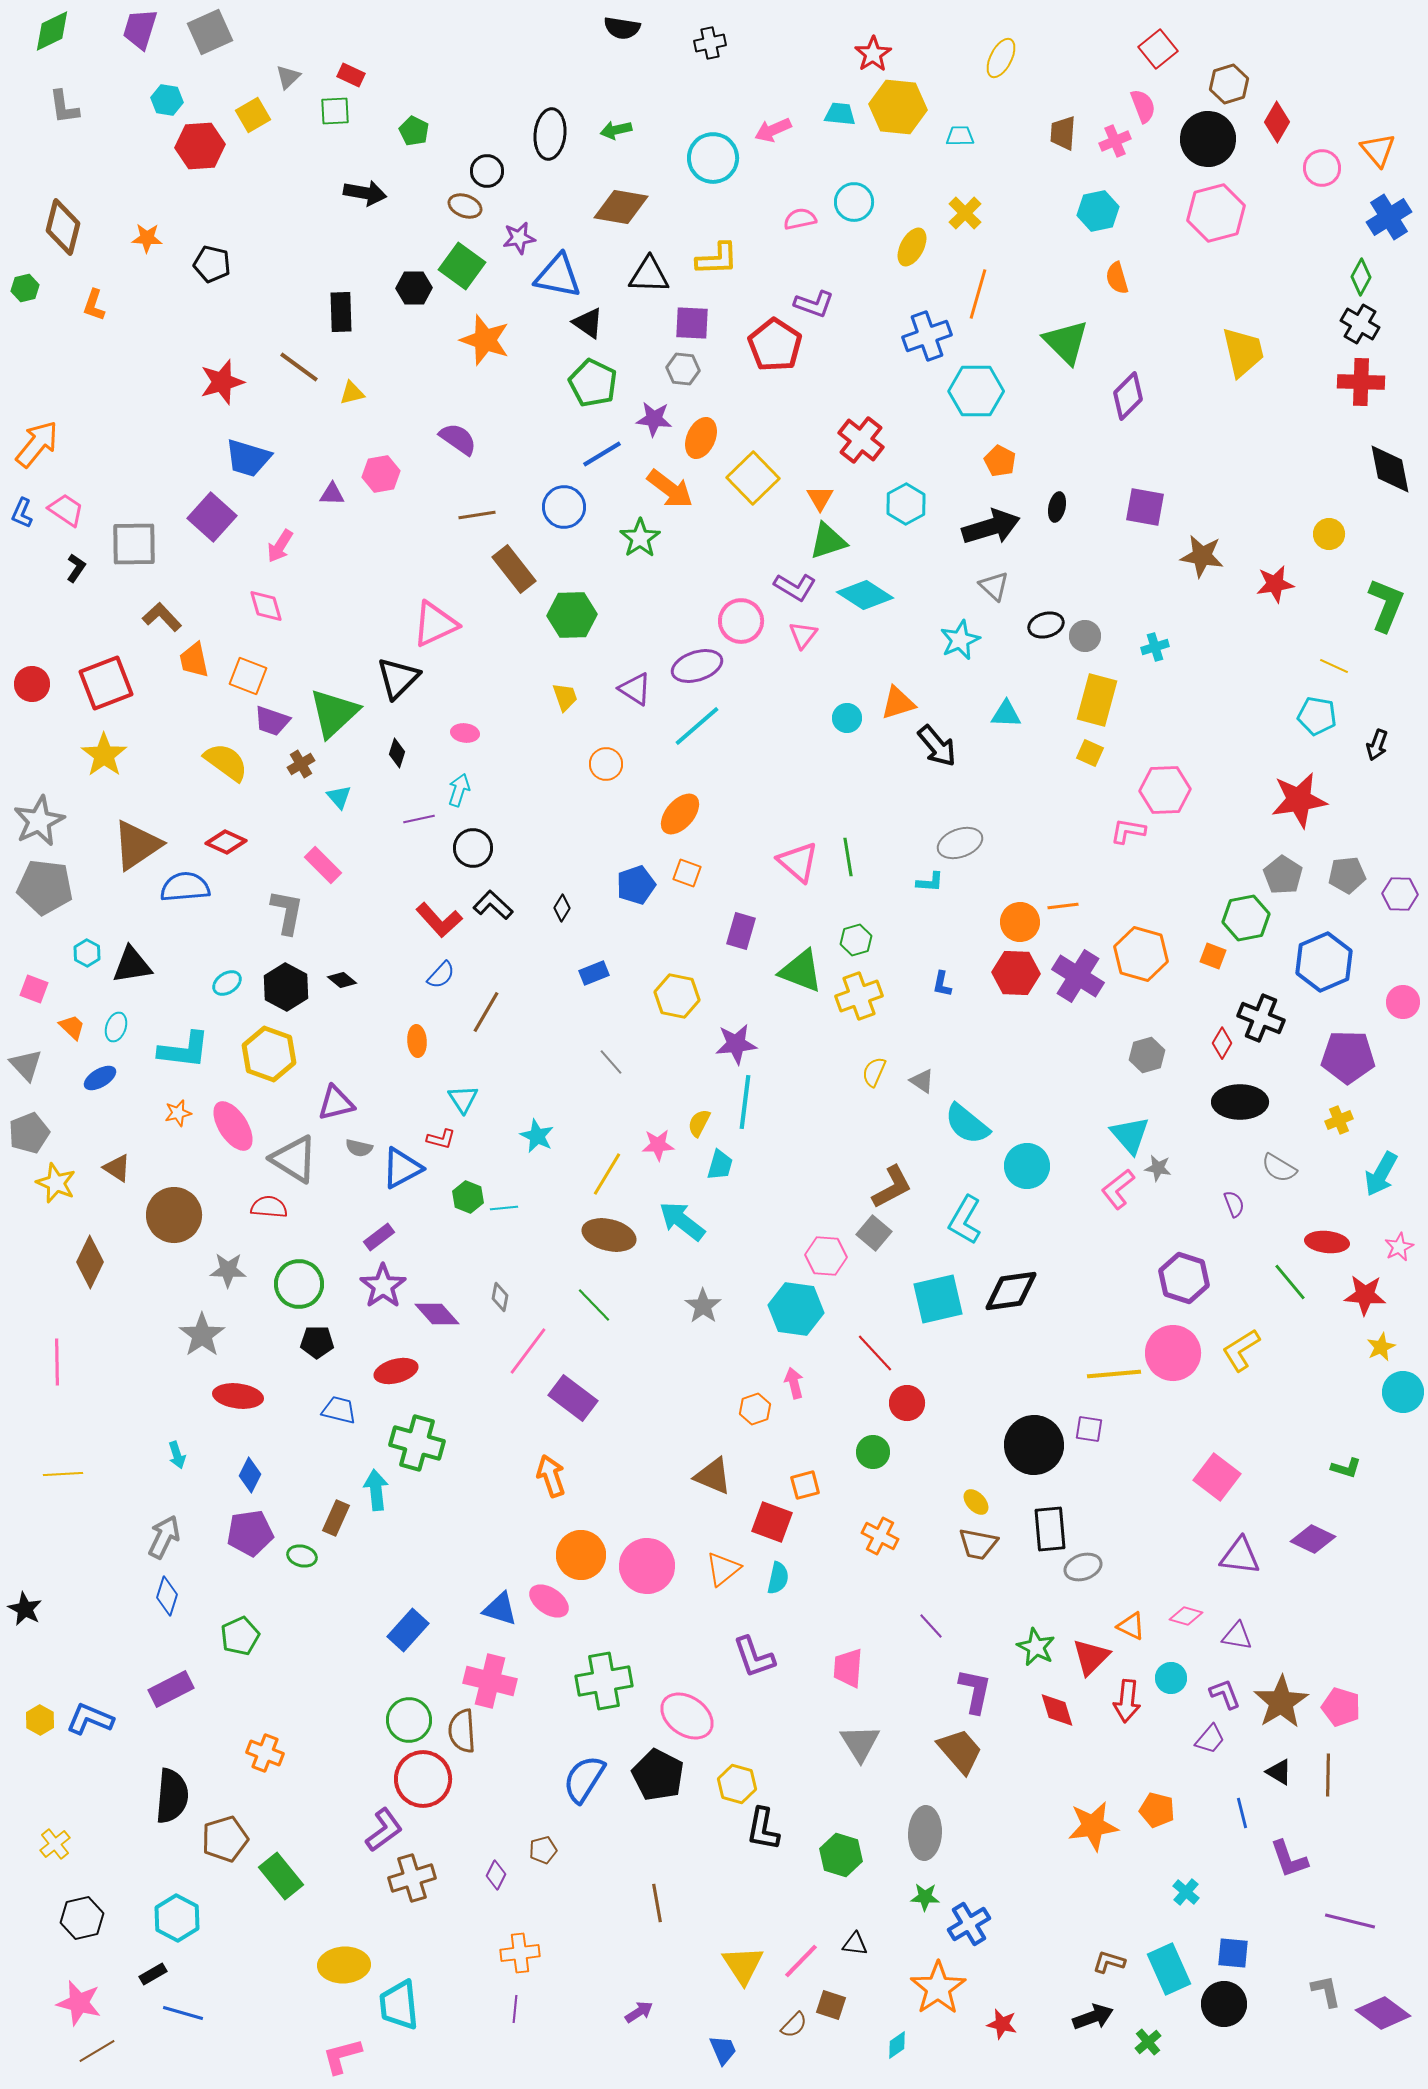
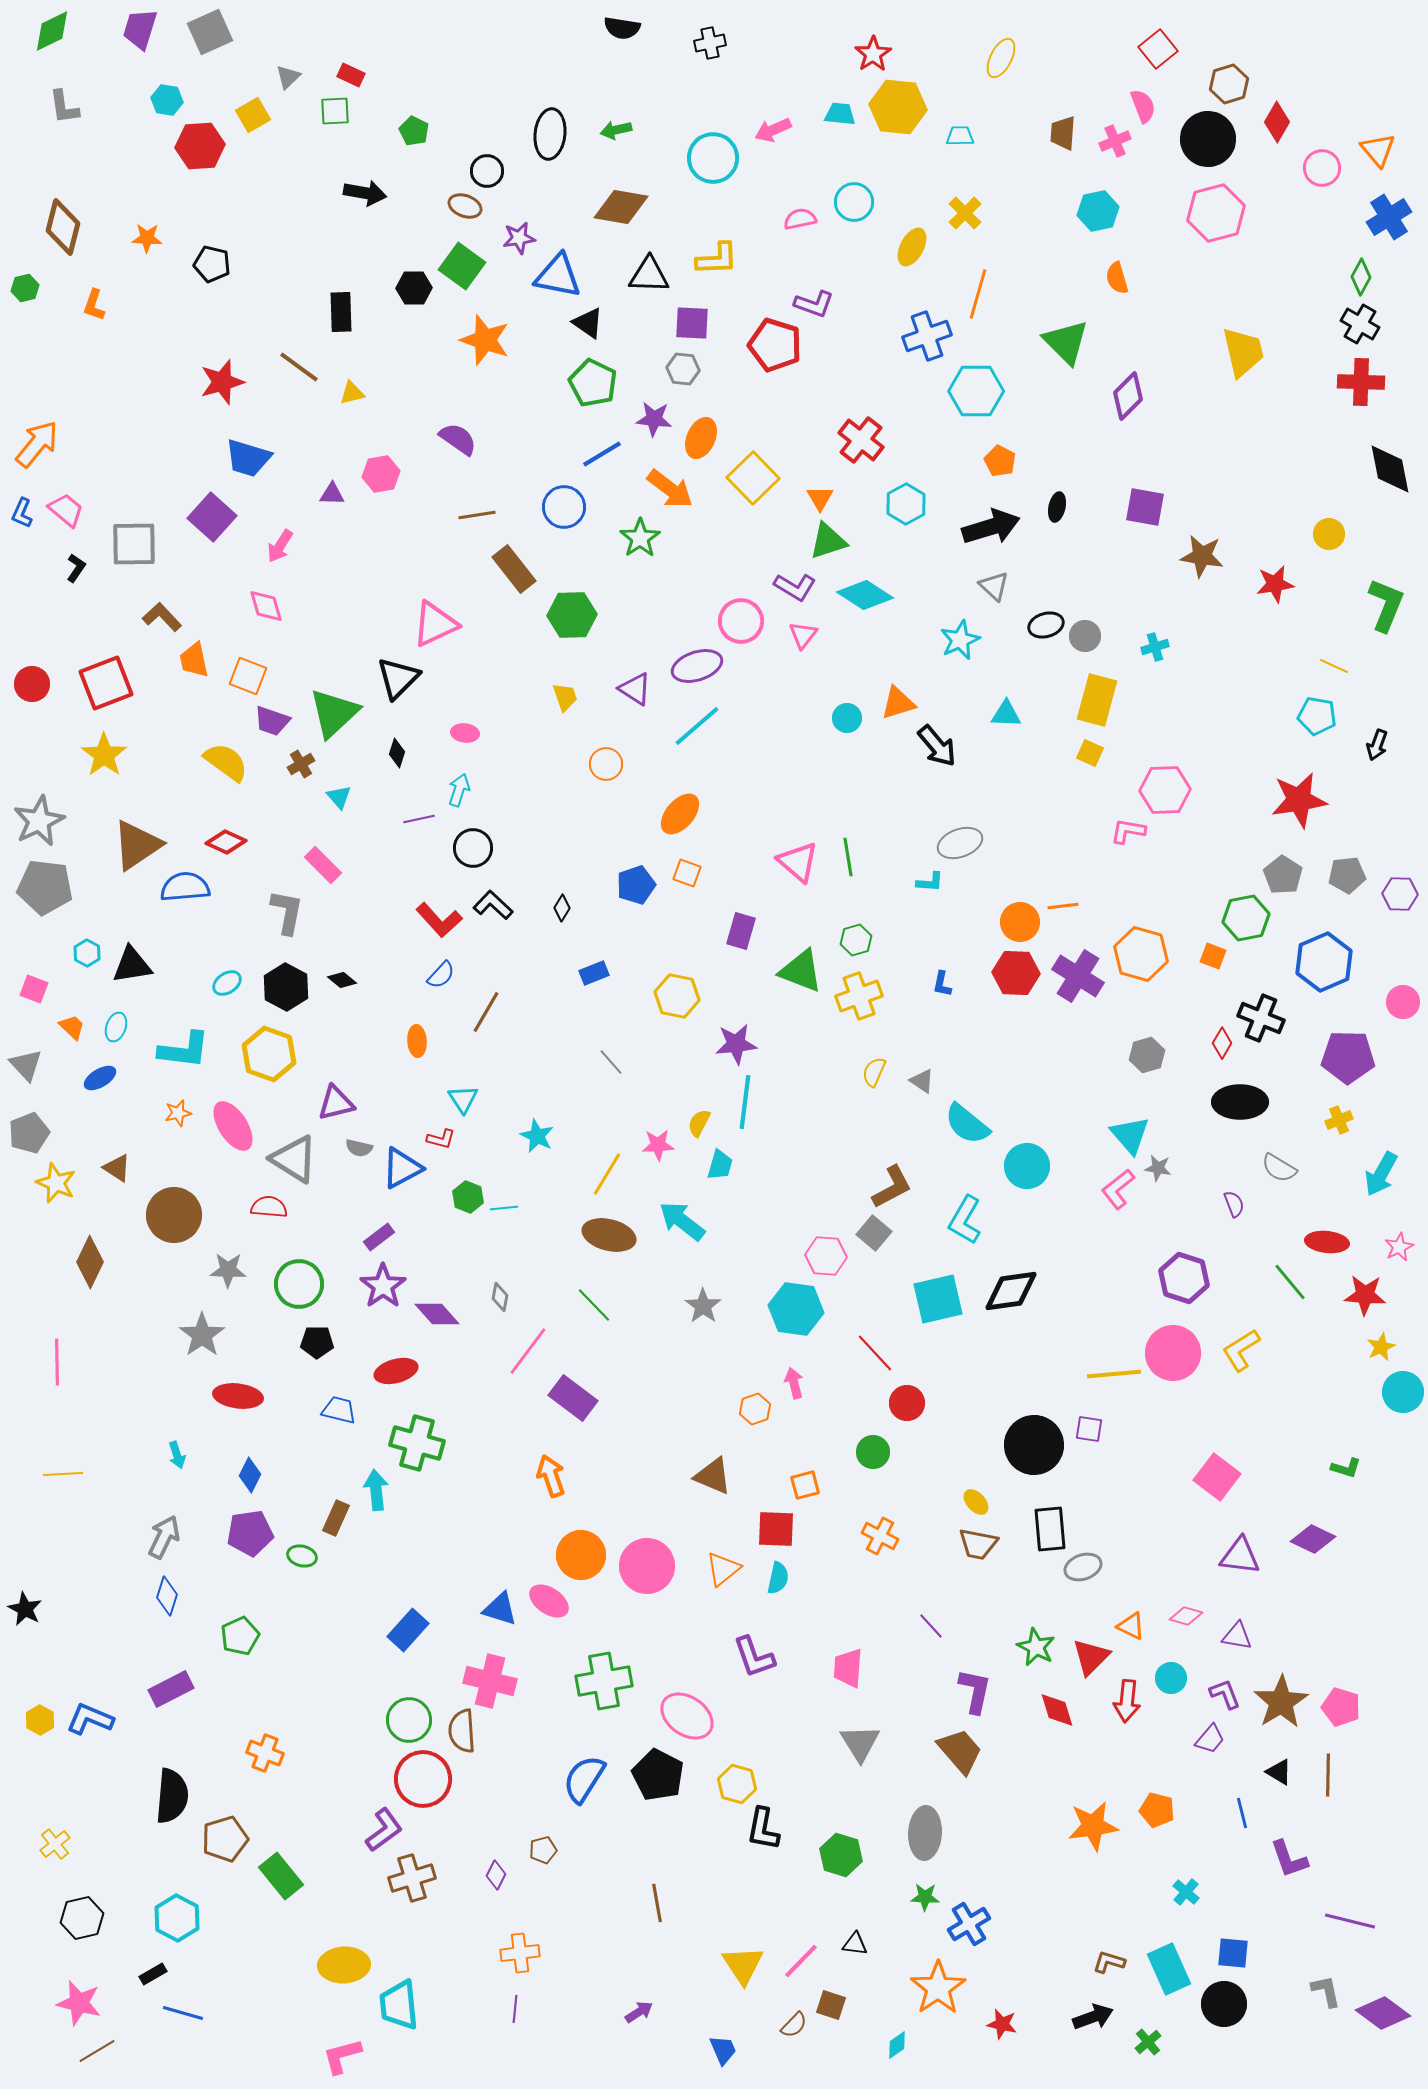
red pentagon at (775, 345): rotated 16 degrees counterclockwise
pink trapezoid at (66, 510): rotated 6 degrees clockwise
red square at (772, 1522): moved 4 px right, 7 px down; rotated 18 degrees counterclockwise
